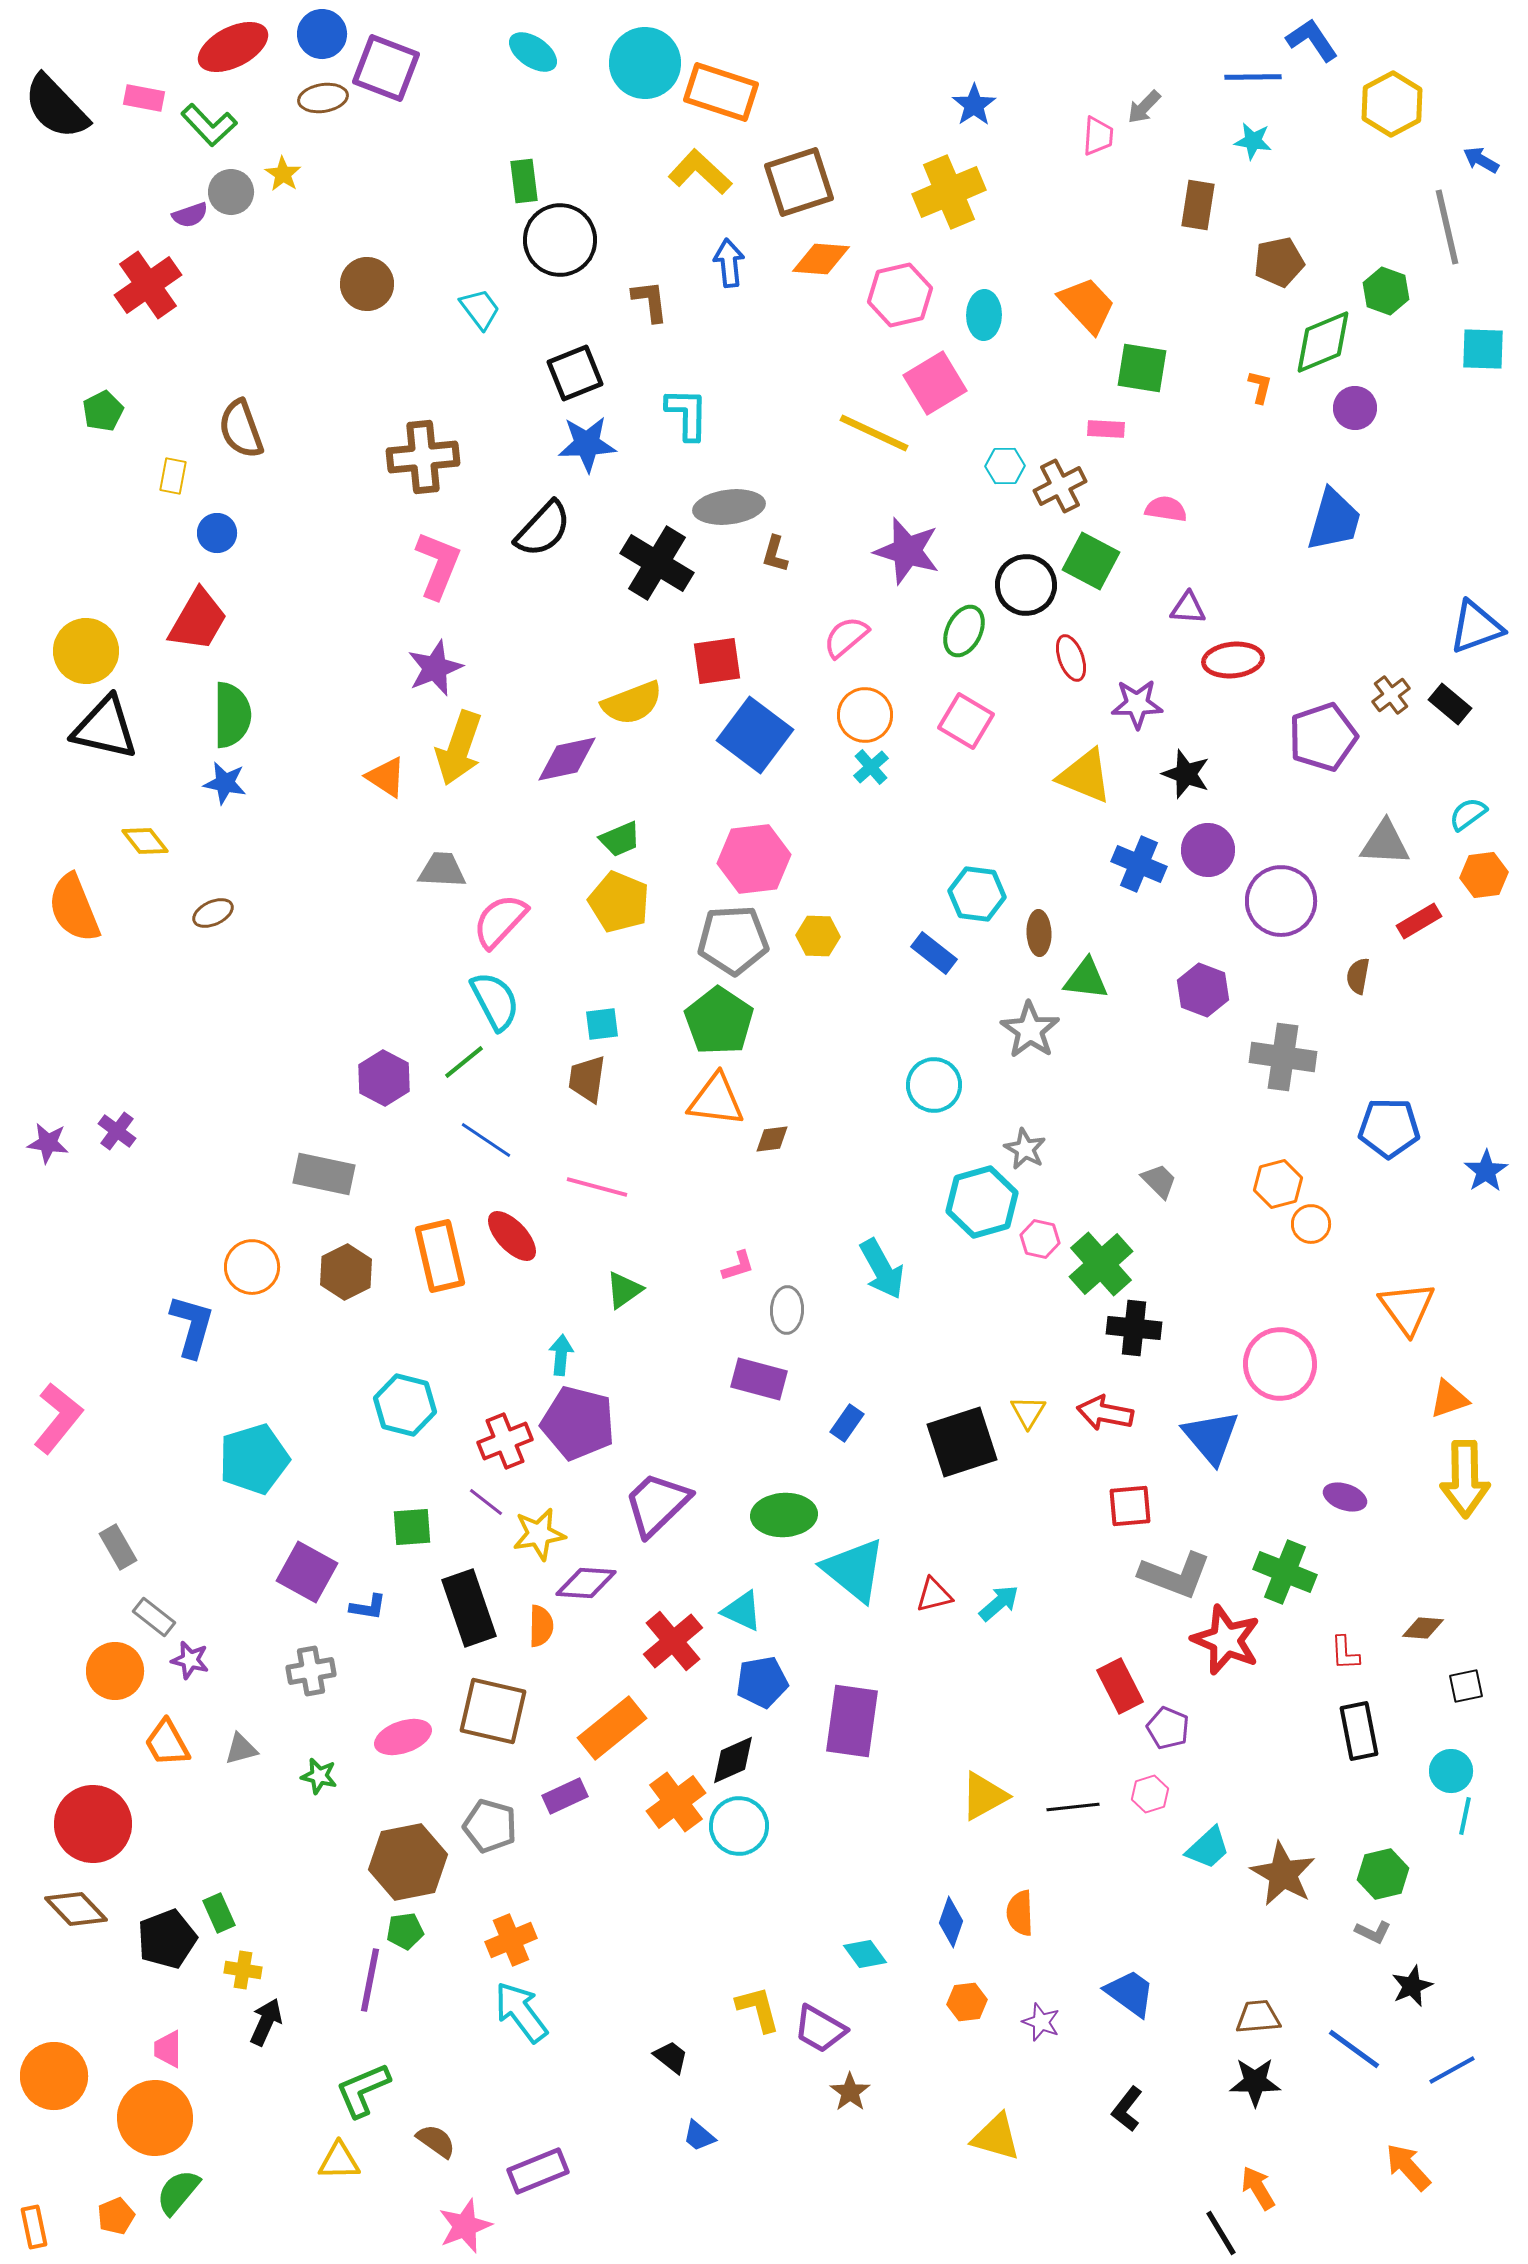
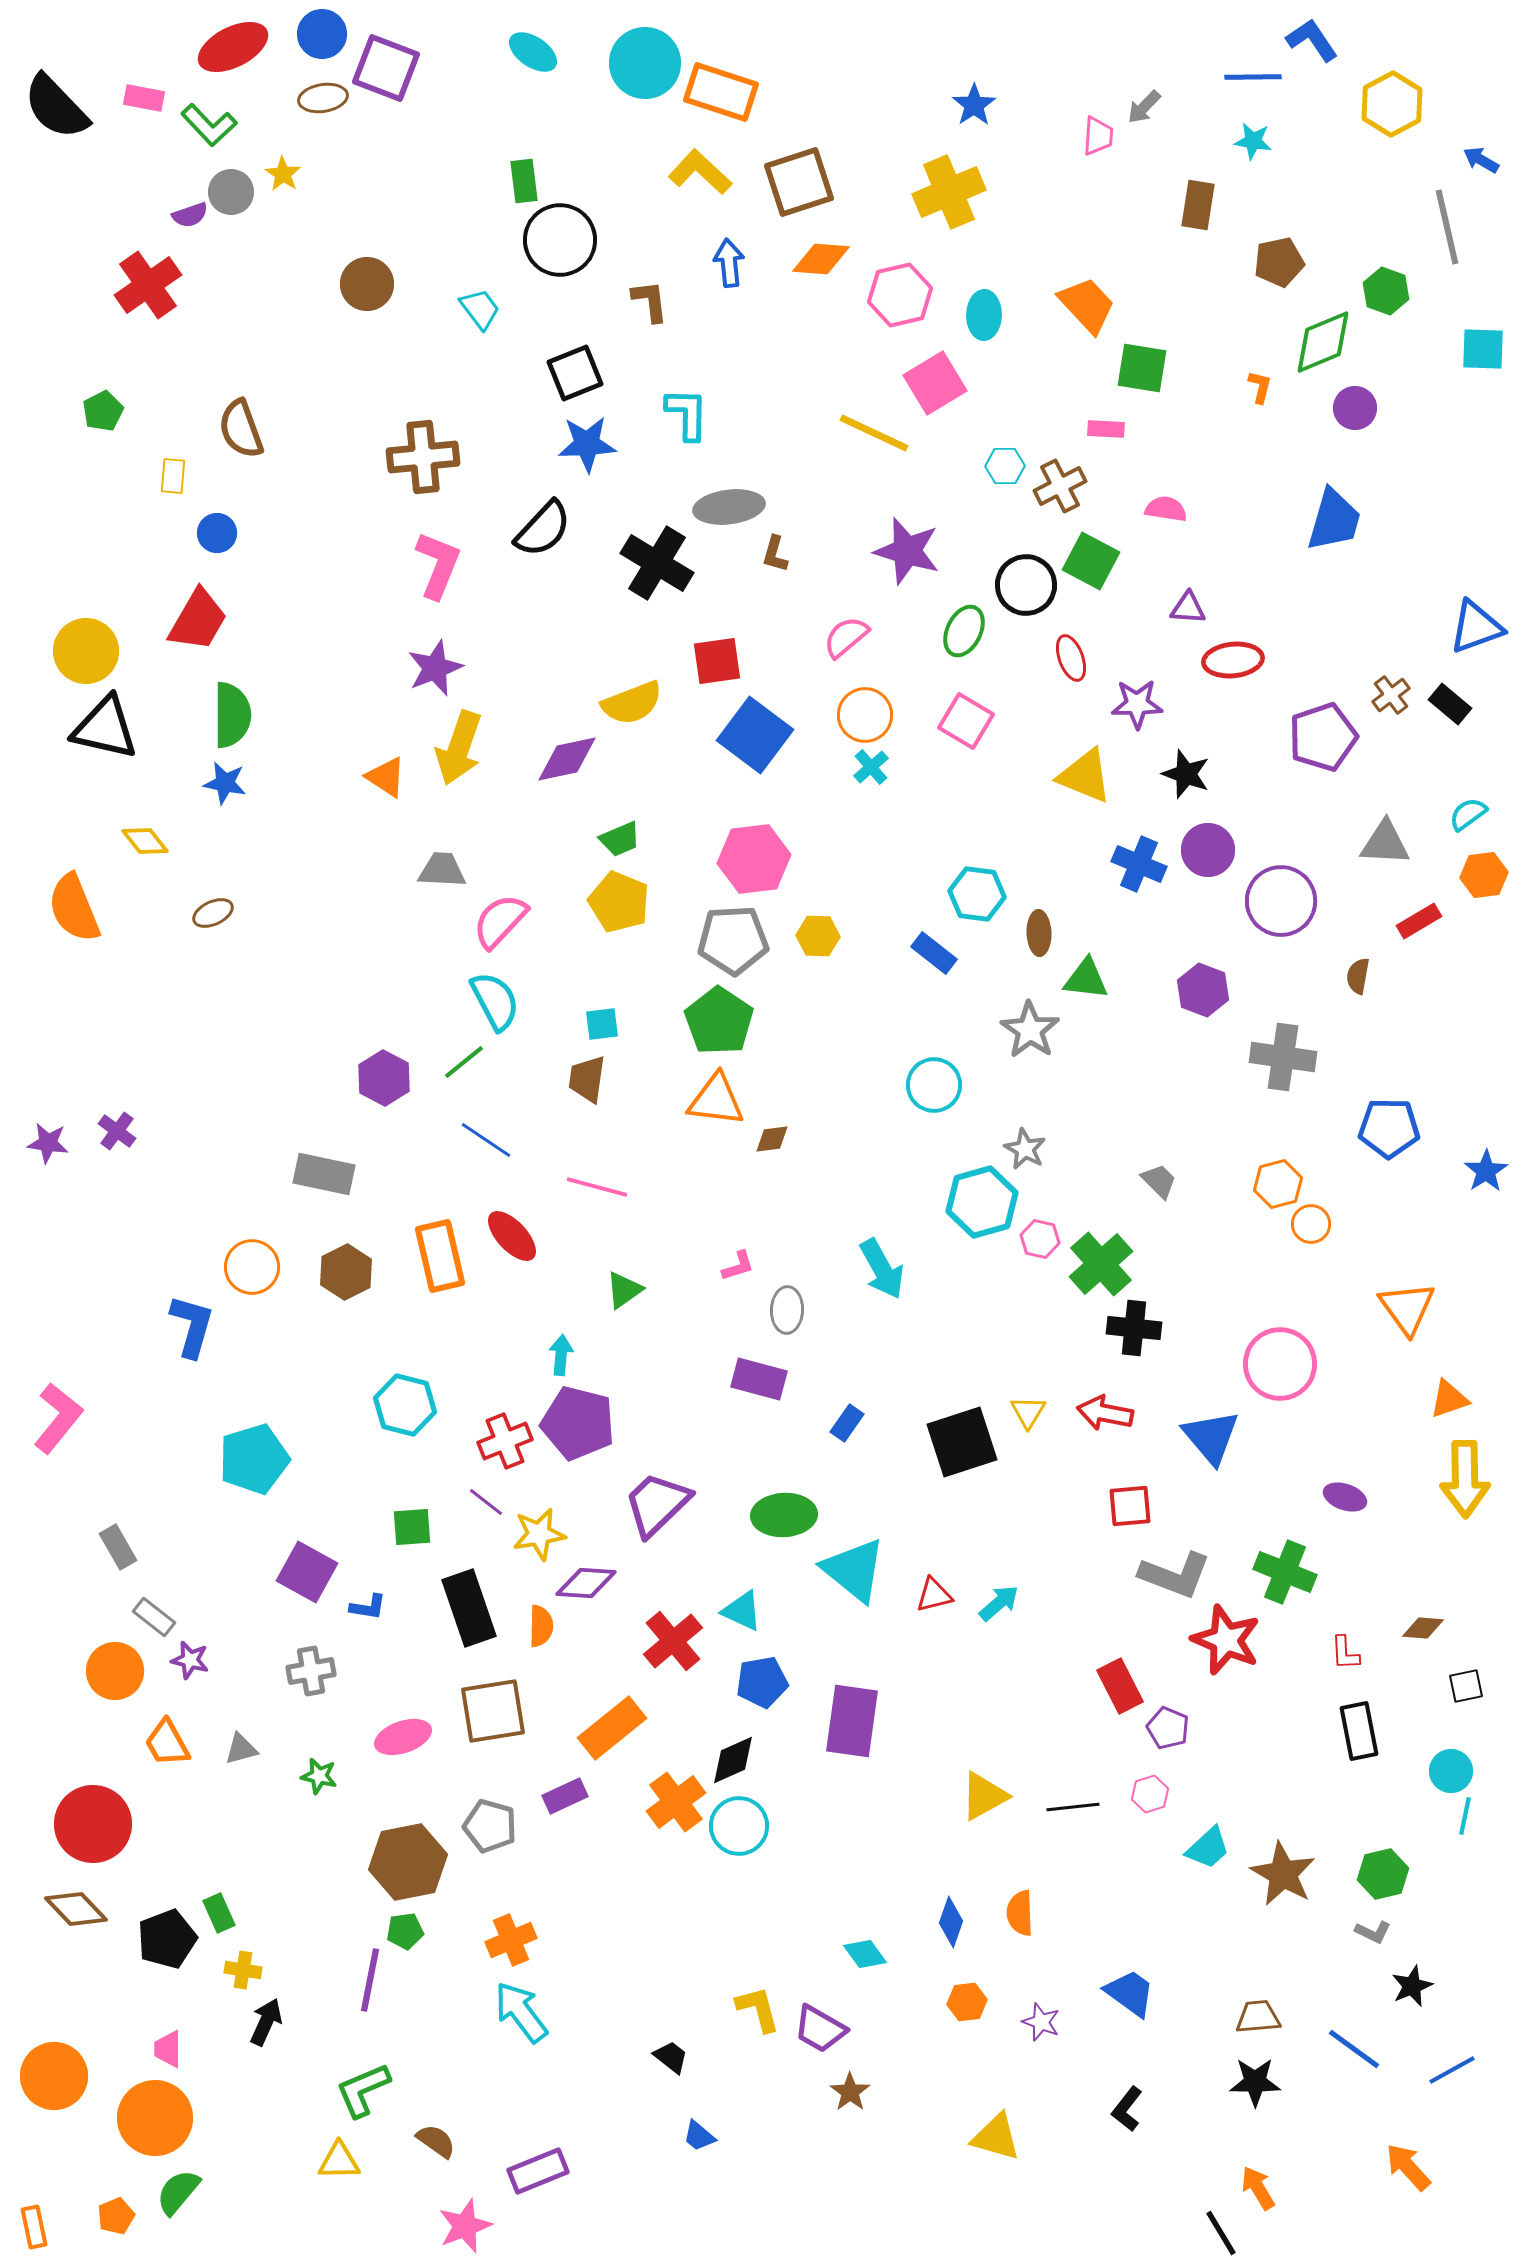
yellow rectangle at (173, 476): rotated 6 degrees counterclockwise
brown square at (493, 1711): rotated 22 degrees counterclockwise
